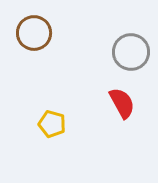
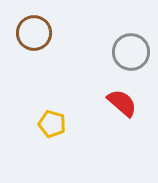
red semicircle: rotated 20 degrees counterclockwise
